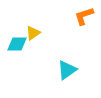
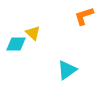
yellow triangle: rotated 42 degrees counterclockwise
cyan diamond: moved 1 px left
